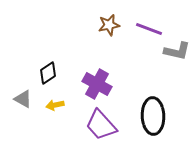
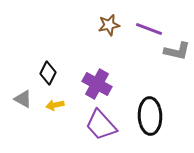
black diamond: rotated 30 degrees counterclockwise
black ellipse: moved 3 px left
